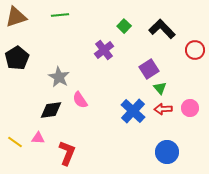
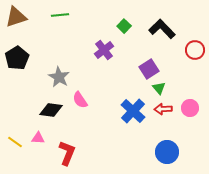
green triangle: moved 1 px left
black diamond: rotated 15 degrees clockwise
